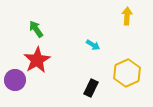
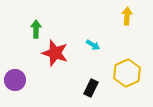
green arrow: rotated 36 degrees clockwise
red star: moved 18 px right, 7 px up; rotated 24 degrees counterclockwise
